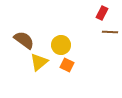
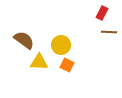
brown line: moved 1 px left
yellow triangle: rotated 42 degrees clockwise
